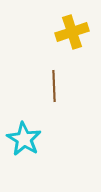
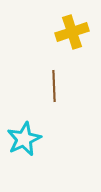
cyan star: rotated 16 degrees clockwise
